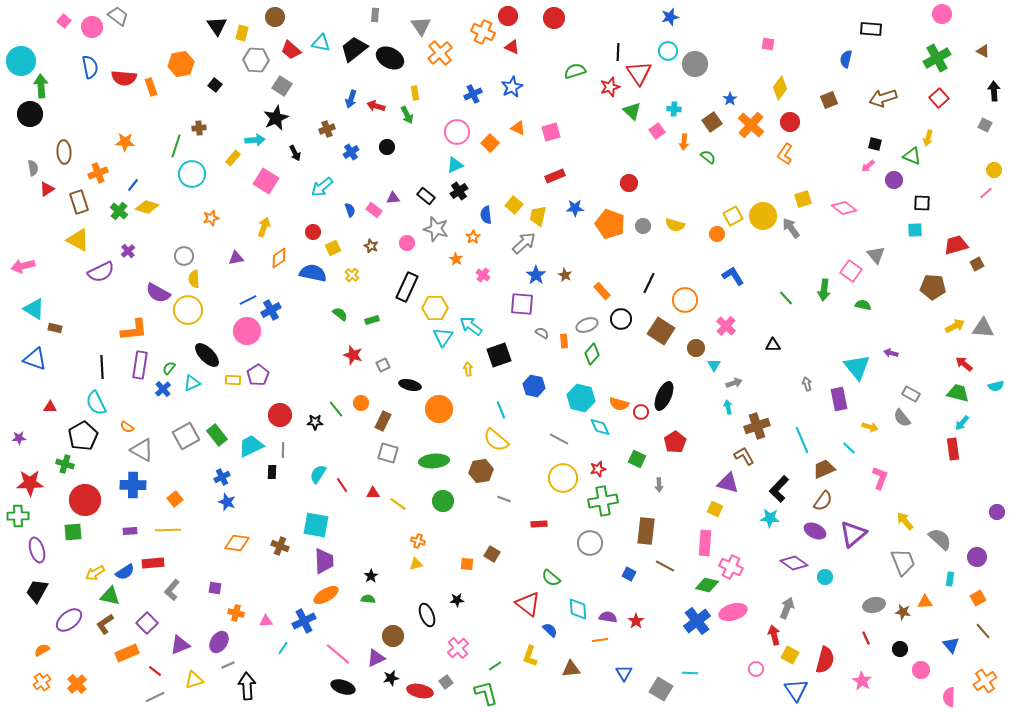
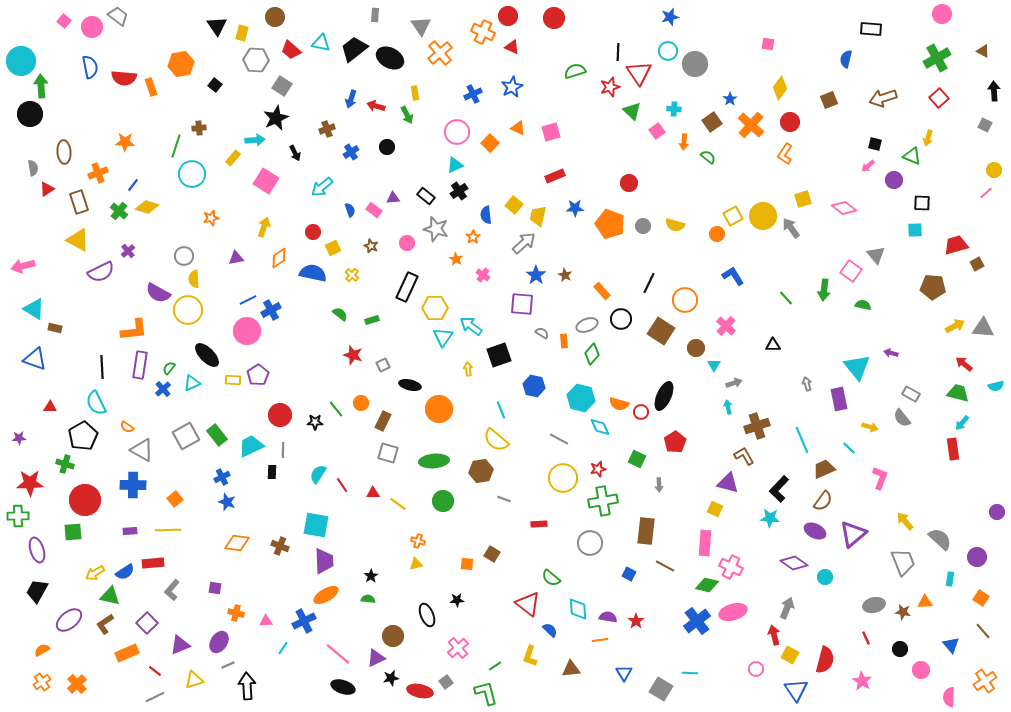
orange square at (978, 598): moved 3 px right; rotated 28 degrees counterclockwise
